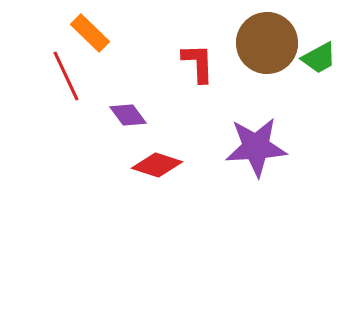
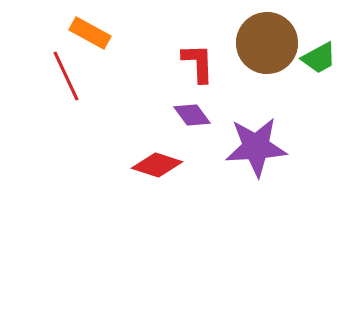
orange rectangle: rotated 15 degrees counterclockwise
purple diamond: moved 64 px right
